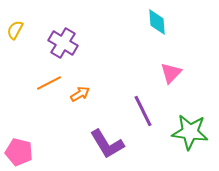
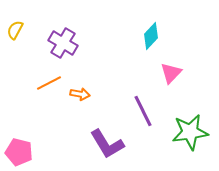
cyan diamond: moved 6 px left, 14 px down; rotated 48 degrees clockwise
orange arrow: rotated 42 degrees clockwise
green star: rotated 15 degrees counterclockwise
